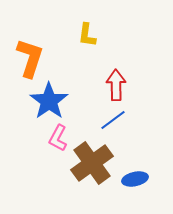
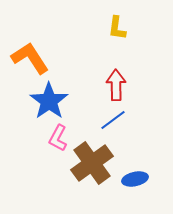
yellow L-shape: moved 30 px right, 7 px up
orange L-shape: rotated 51 degrees counterclockwise
